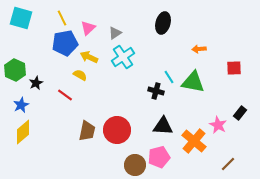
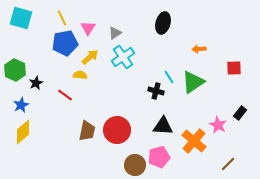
pink triangle: rotated 14 degrees counterclockwise
yellow arrow: moved 1 px right; rotated 114 degrees clockwise
yellow semicircle: rotated 24 degrees counterclockwise
green triangle: rotated 45 degrees counterclockwise
